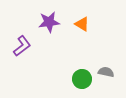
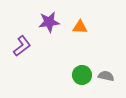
orange triangle: moved 2 px left, 3 px down; rotated 28 degrees counterclockwise
gray semicircle: moved 4 px down
green circle: moved 4 px up
